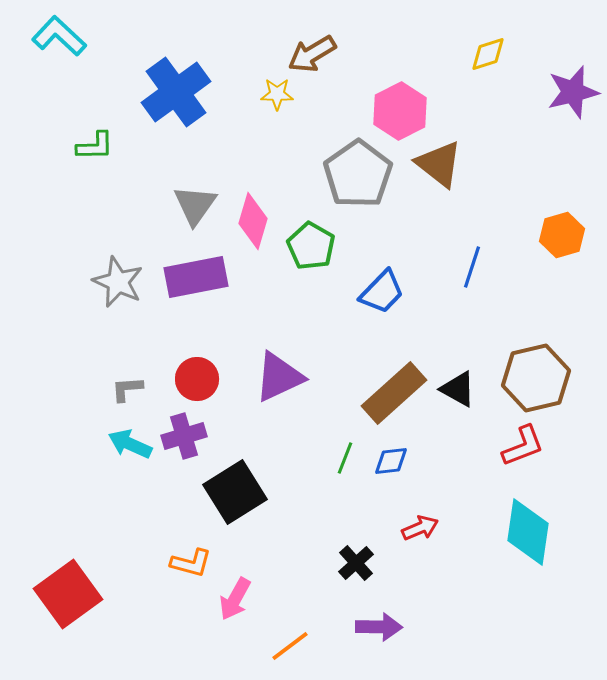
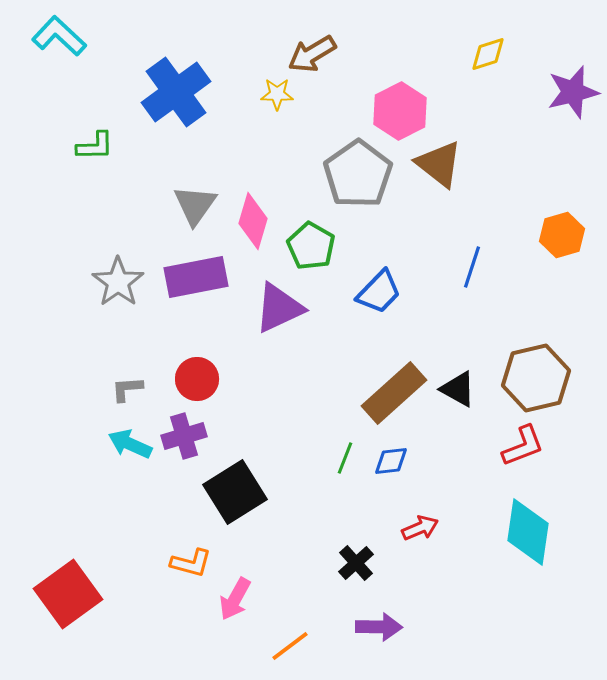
gray star: rotated 12 degrees clockwise
blue trapezoid: moved 3 px left
purple triangle: moved 69 px up
